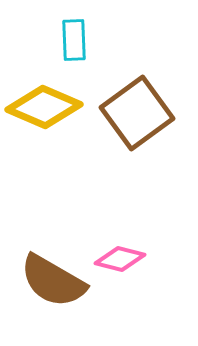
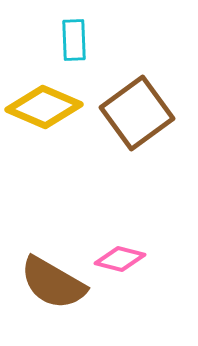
brown semicircle: moved 2 px down
